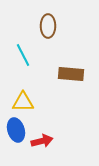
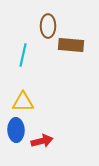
cyan line: rotated 40 degrees clockwise
brown rectangle: moved 29 px up
blue ellipse: rotated 15 degrees clockwise
